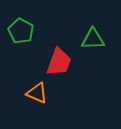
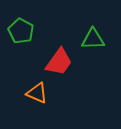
red trapezoid: rotated 16 degrees clockwise
